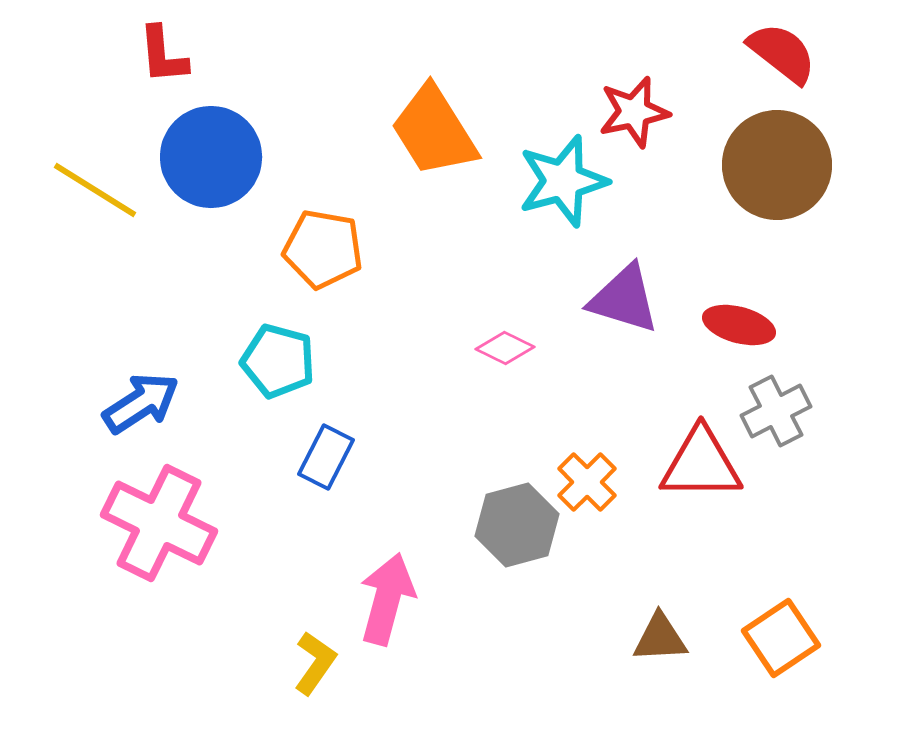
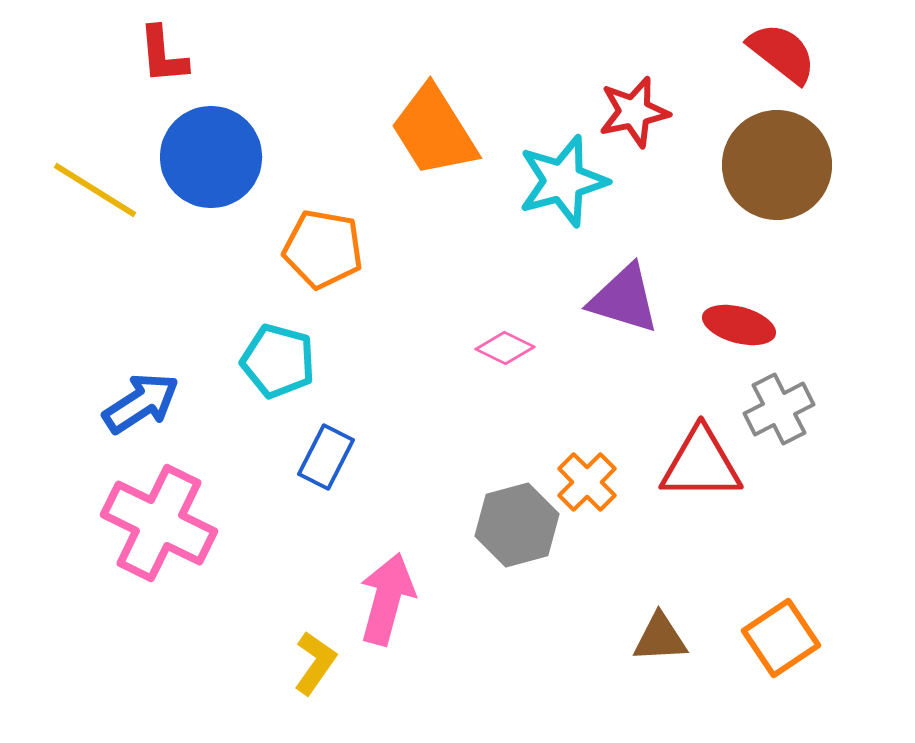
gray cross: moved 3 px right, 2 px up
